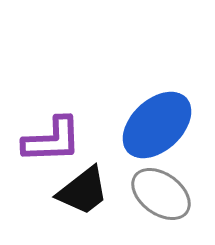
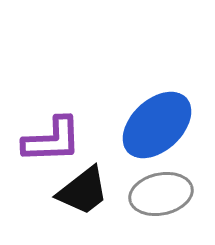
gray ellipse: rotated 48 degrees counterclockwise
